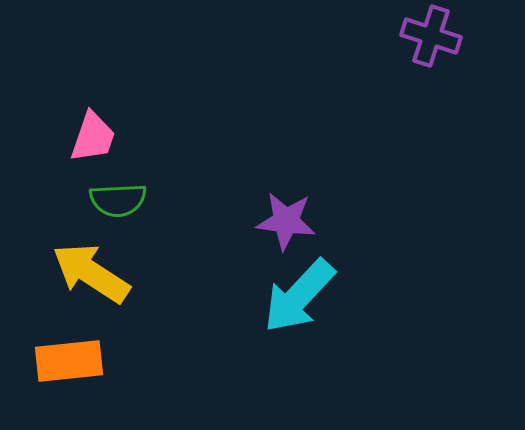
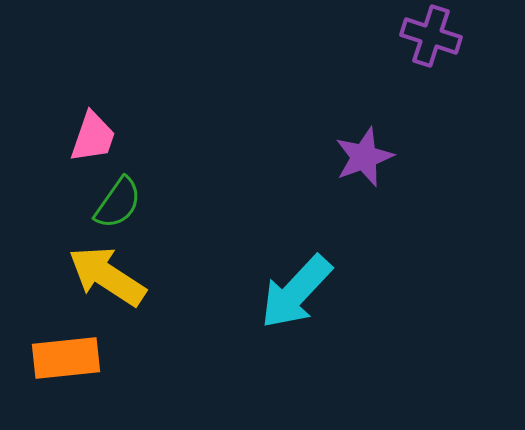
green semicircle: moved 3 px down; rotated 52 degrees counterclockwise
purple star: moved 78 px right, 64 px up; rotated 28 degrees counterclockwise
yellow arrow: moved 16 px right, 3 px down
cyan arrow: moved 3 px left, 4 px up
orange rectangle: moved 3 px left, 3 px up
